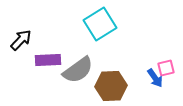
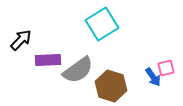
cyan square: moved 2 px right
blue arrow: moved 2 px left, 1 px up
brown hexagon: rotated 20 degrees clockwise
